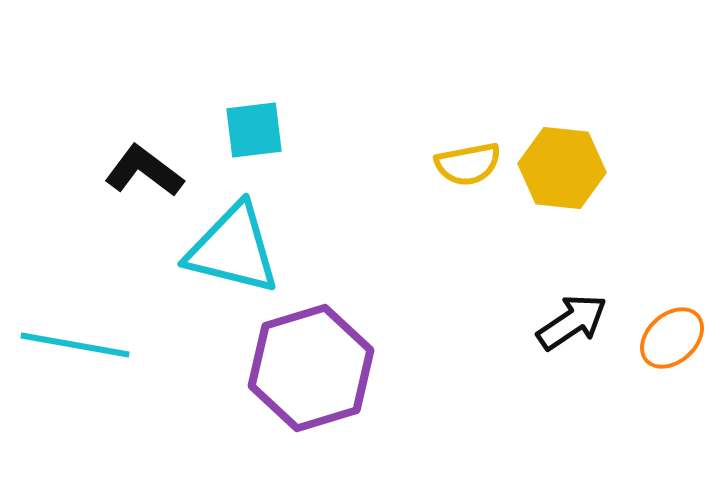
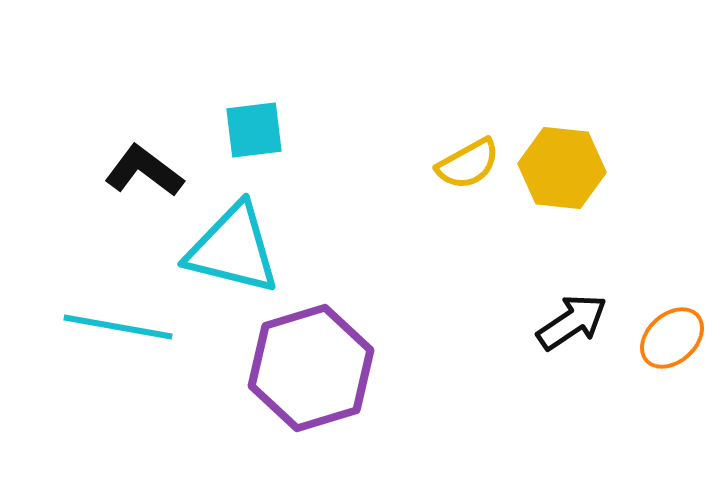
yellow semicircle: rotated 18 degrees counterclockwise
cyan line: moved 43 px right, 18 px up
